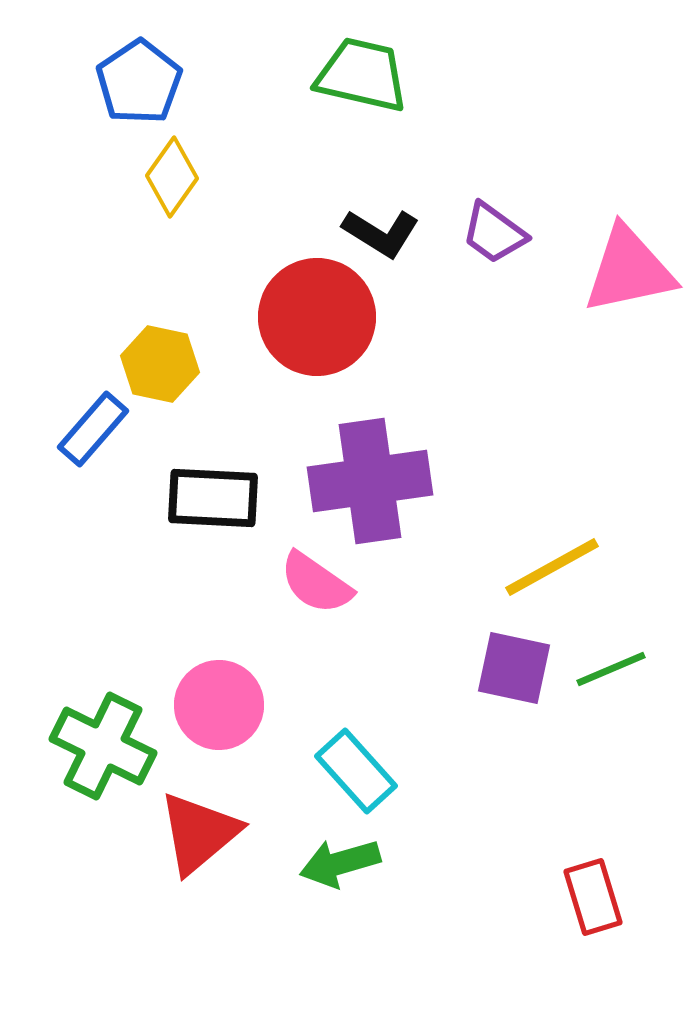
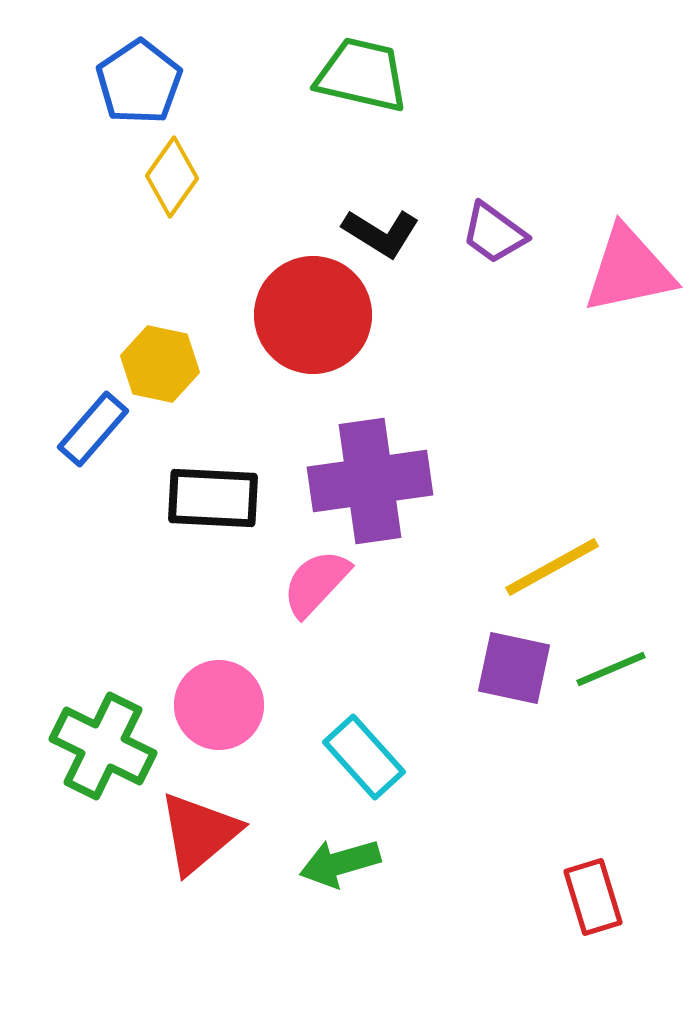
red circle: moved 4 px left, 2 px up
pink semicircle: rotated 98 degrees clockwise
cyan rectangle: moved 8 px right, 14 px up
